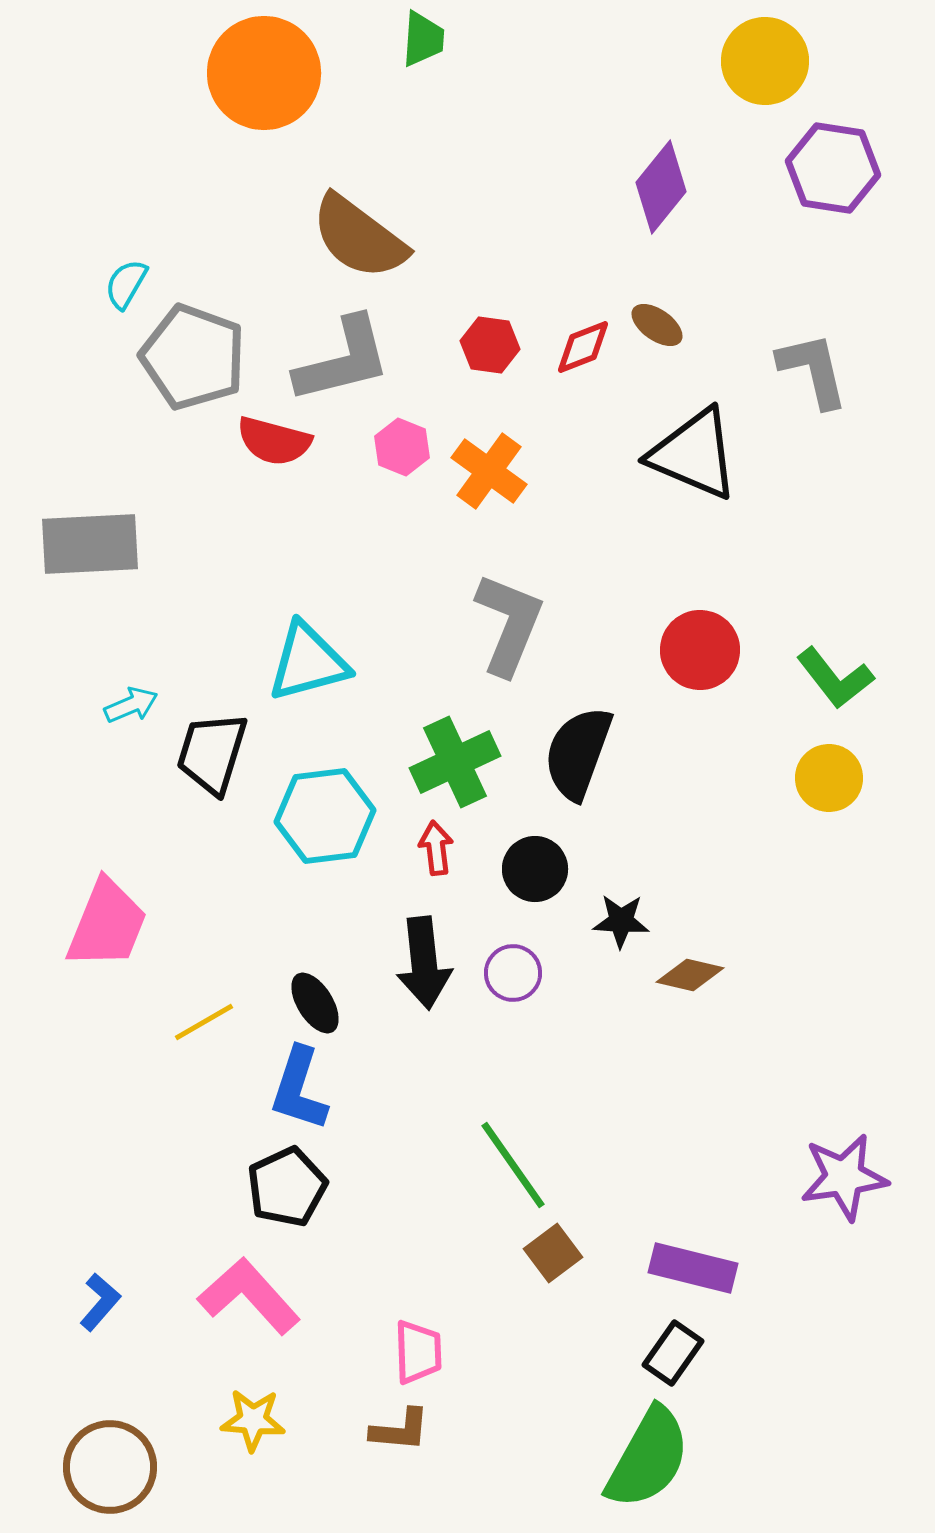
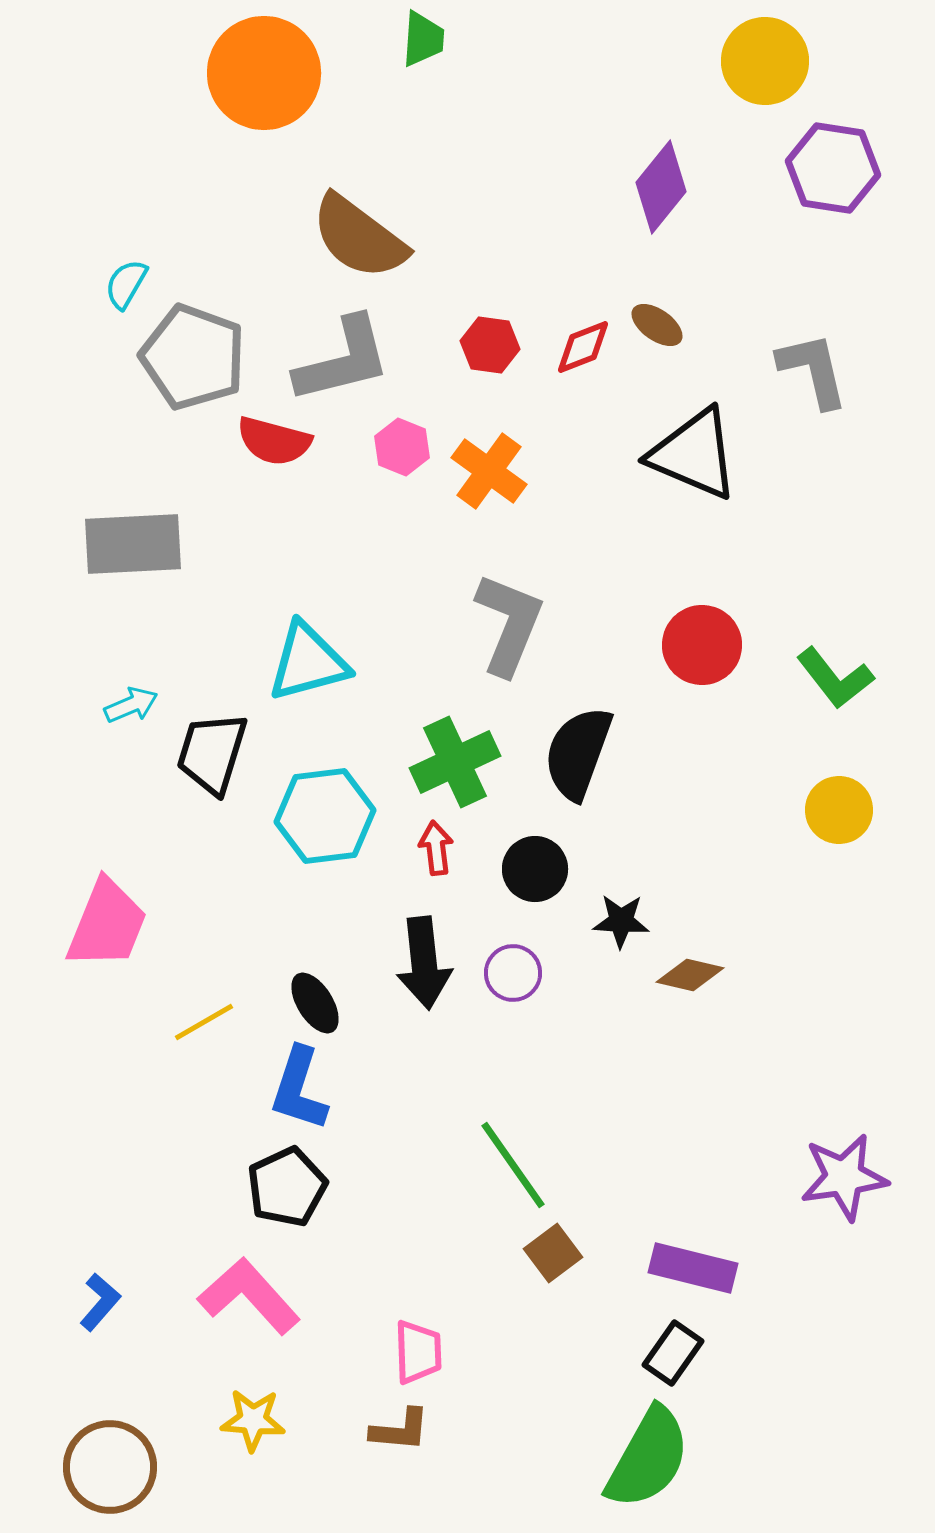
gray rectangle at (90, 544): moved 43 px right
red circle at (700, 650): moved 2 px right, 5 px up
yellow circle at (829, 778): moved 10 px right, 32 px down
